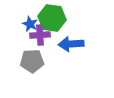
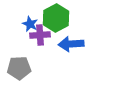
green hexagon: moved 4 px right; rotated 24 degrees clockwise
gray pentagon: moved 13 px left, 7 px down
